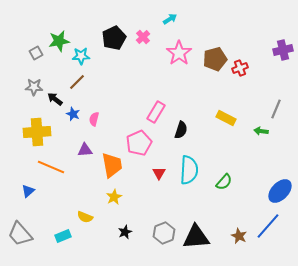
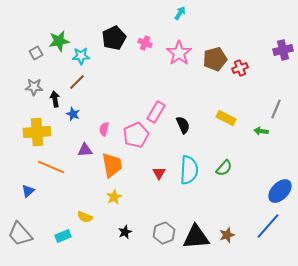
cyan arrow: moved 10 px right, 6 px up; rotated 24 degrees counterclockwise
pink cross: moved 2 px right, 6 px down; rotated 24 degrees counterclockwise
black arrow: rotated 42 degrees clockwise
pink semicircle: moved 10 px right, 10 px down
black semicircle: moved 2 px right, 5 px up; rotated 42 degrees counterclockwise
pink pentagon: moved 3 px left, 8 px up
green semicircle: moved 14 px up
brown star: moved 12 px left, 1 px up; rotated 28 degrees clockwise
